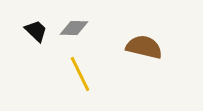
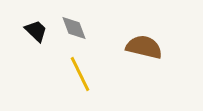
gray diamond: rotated 68 degrees clockwise
